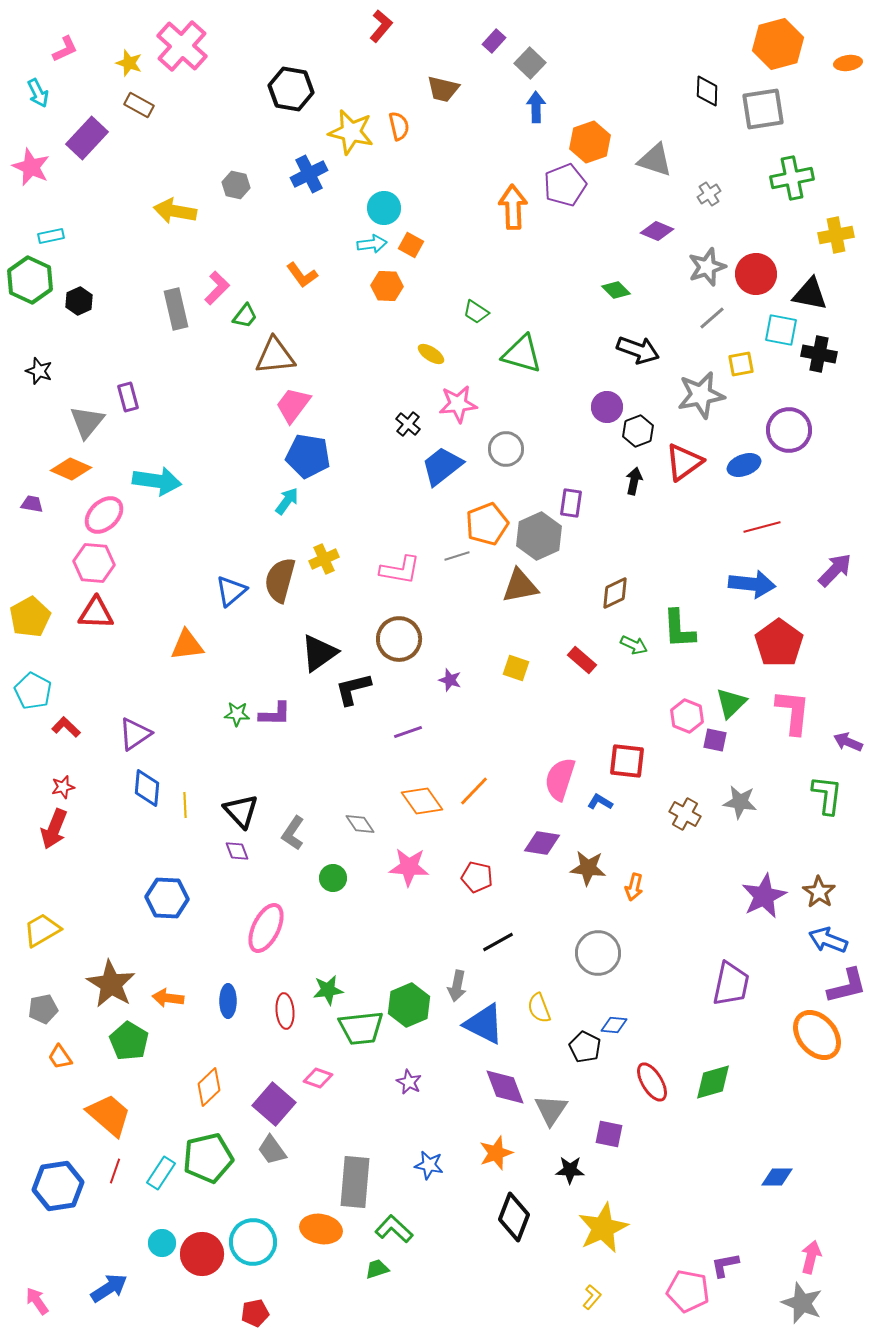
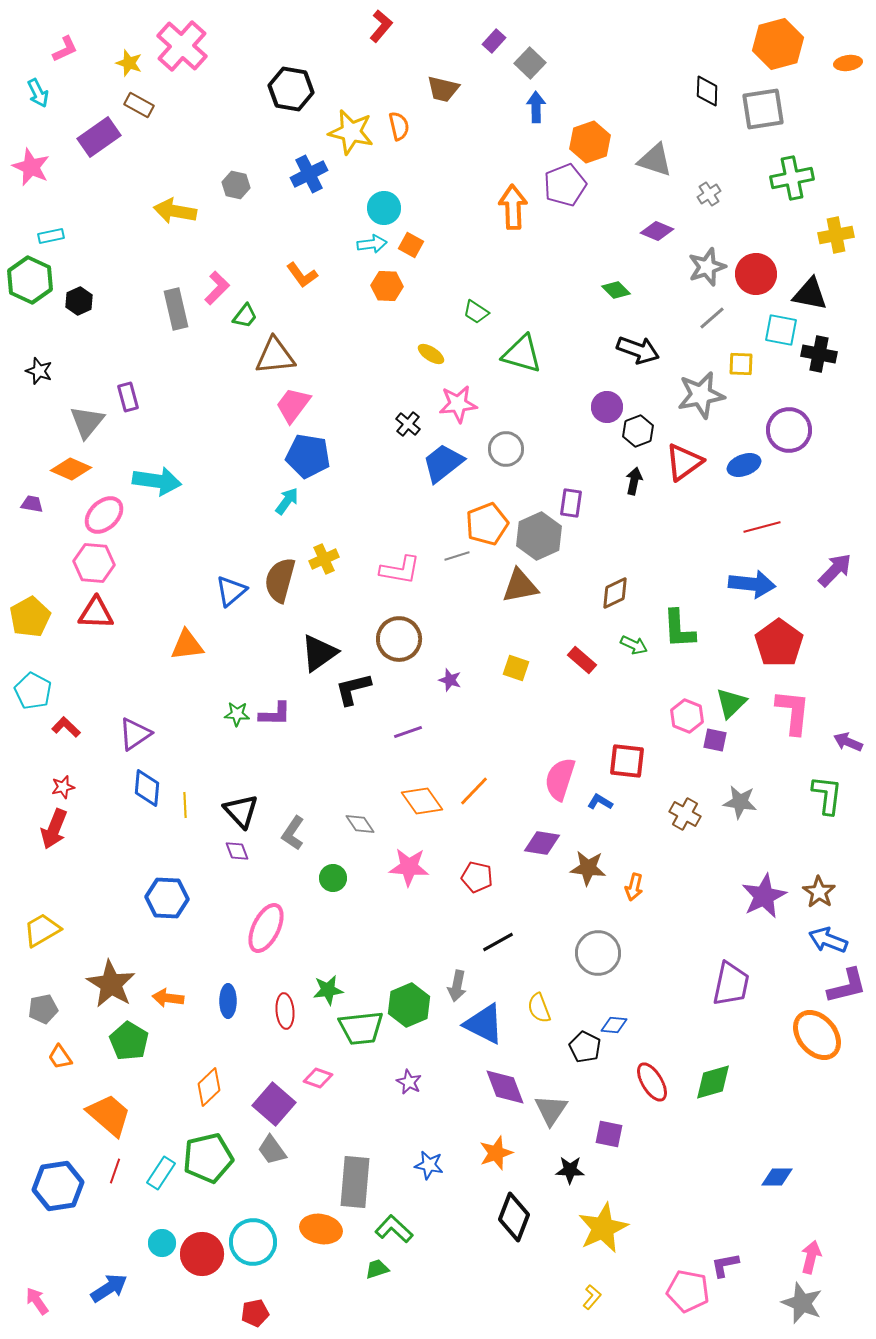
purple rectangle at (87, 138): moved 12 px right, 1 px up; rotated 12 degrees clockwise
yellow square at (741, 364): rotated 12 degrees clockwise
blue trapezoid at (442, 466): moved 1 px right, 3 px up
